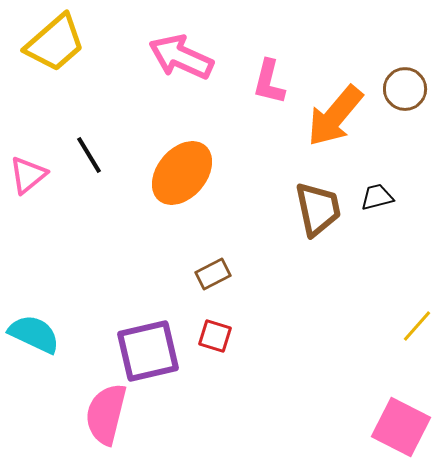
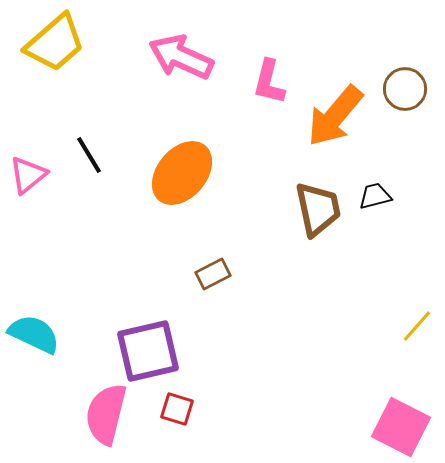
black trapezoid: moved 2 px left, 1 px up
red square: moved 38 px left, 73 px down
